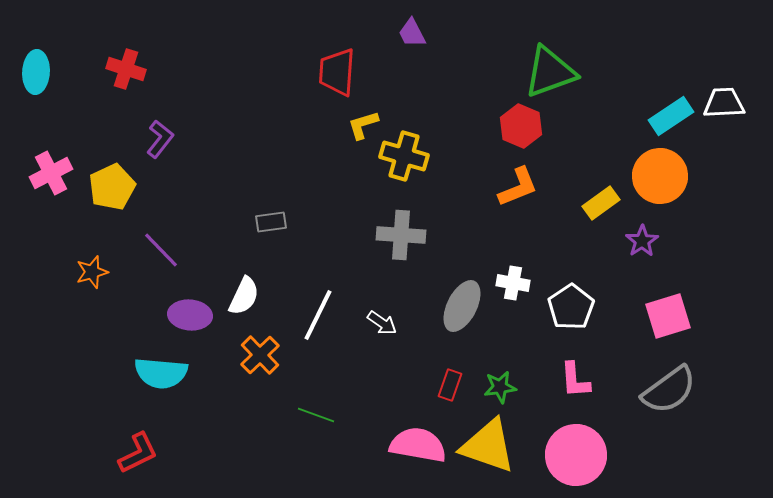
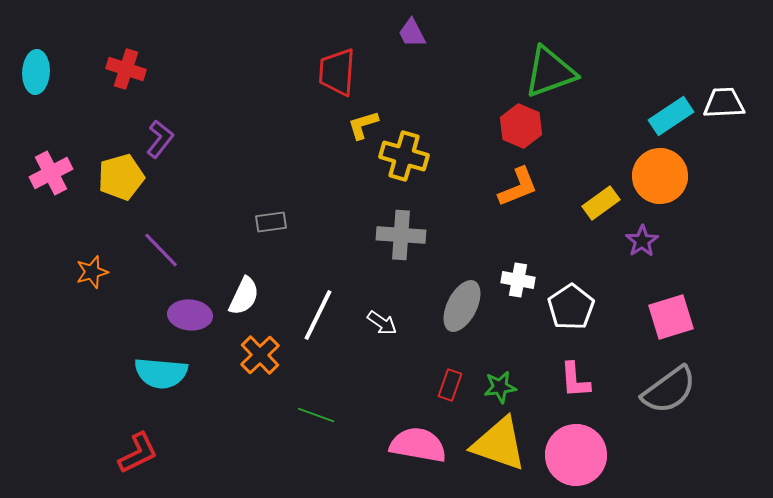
yellow pentagon: moved 9 px right, 10 px up; rotated 9 degrees clockwise
white cross: moved 5 px right, 3 px up
pink square: moved 3 px right, 1 px down
yellow triangle: moved 11 px right, 2 px up
